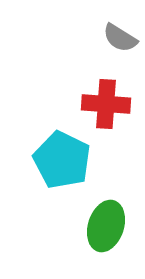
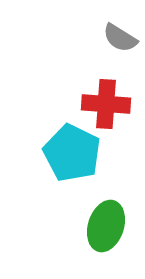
cyan pentagon: moved 10 px right, 7 px up
